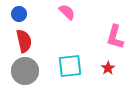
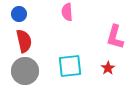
pink semicircle: rotated 138 degrees counterclockwise
